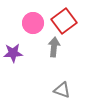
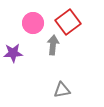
red square: moved 4 px right, 1 px down
gray arrow: moved 1 px left, 2 px up
gray triangle: rotated 30 degrees counterclockwise
